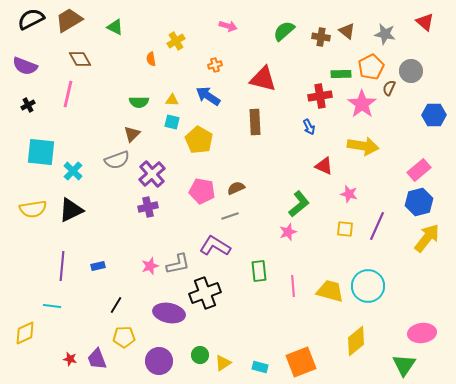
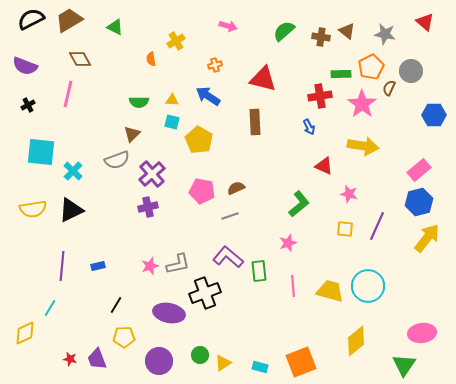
pink star at (288, 232): moved 11 px down
purple L-shape at (215, 246): moved 13 px right, 11 px down; rotated 8 degrees clockwise
cyan line at (52, 306): moved 2 px left, 2 px down; rotated 66 degrees counterclockwise
